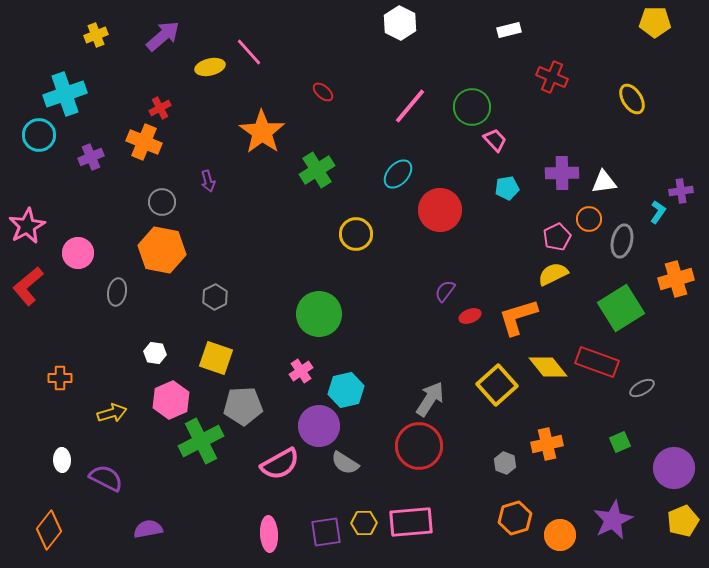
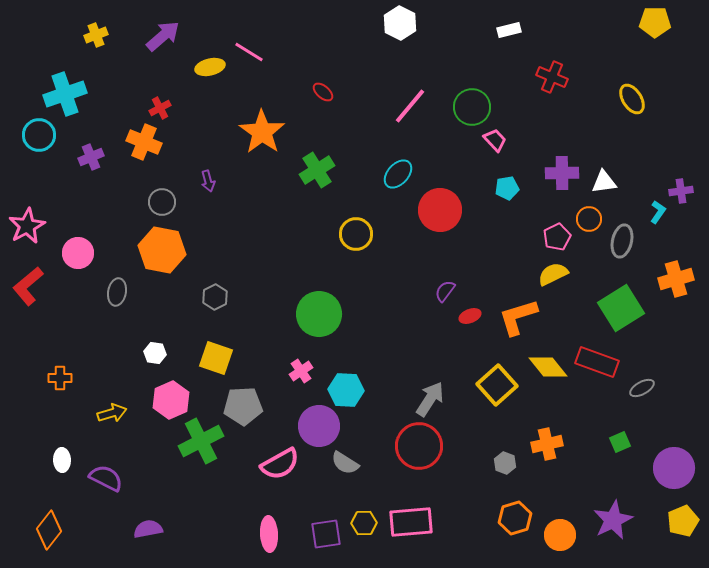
pink line at (249, 52): rotated 16 degrees counterclockwise
cyan hexagon at (346, 390): rotated 16 degrees clockwise
purple square at (326, 532): moved 2 px down
